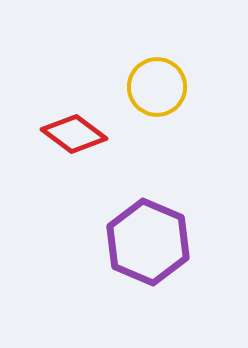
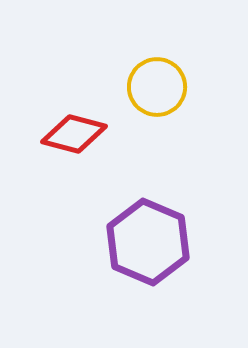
red diamond: rotated 22 degrees counterclockwise
